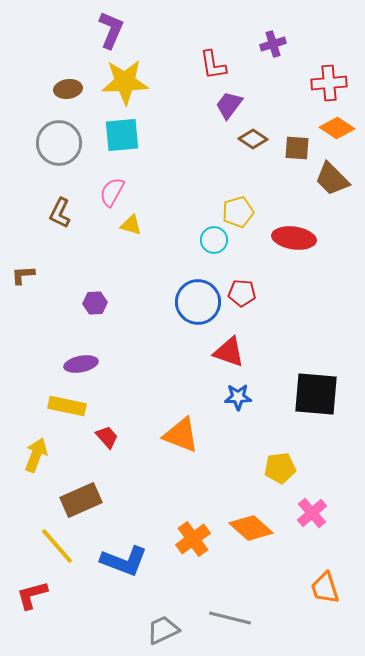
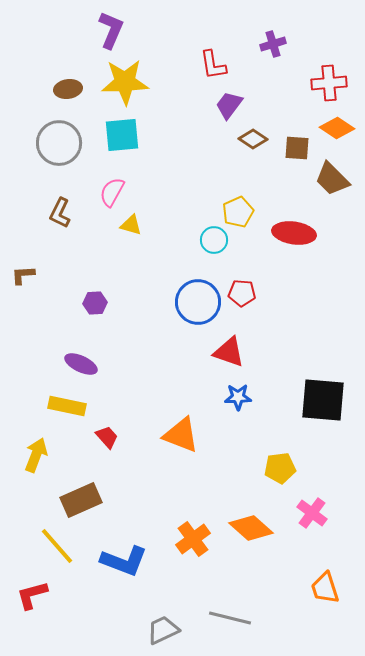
yellow pentagon at (238, 212): rotated 8 degrees counterclockwise
red ellipse at (294, 238): moved 5 px up
purple ellipse at (81, 364): rotated 36 degrees clockwise
black square at (316, 394): moved 7 px right, 6 px down
pink cross at (312, 513): rotated 12 degrees counterclockwise
